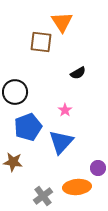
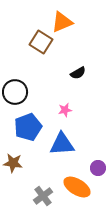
orange triangle: rotated 40 degrees clockwise
brown square: rotated 25 degrees clockwise
pink star: rotated 24 degrees clockwise
blue triangle: moved 1 px right, 2 px down; rotated 44 degrees clockwise
brown star: moved 1 px down
orange ellipse: rotated 36 degrees clockwise
